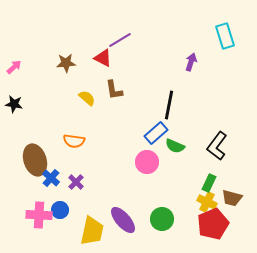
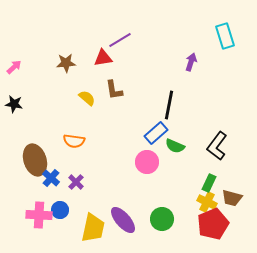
red triangle: rotated 36 degrees counterclockwise
yellow trapezoid: moved 1 px right, 3 px up
